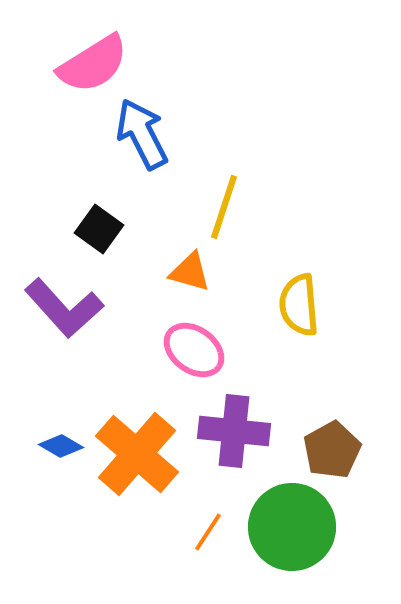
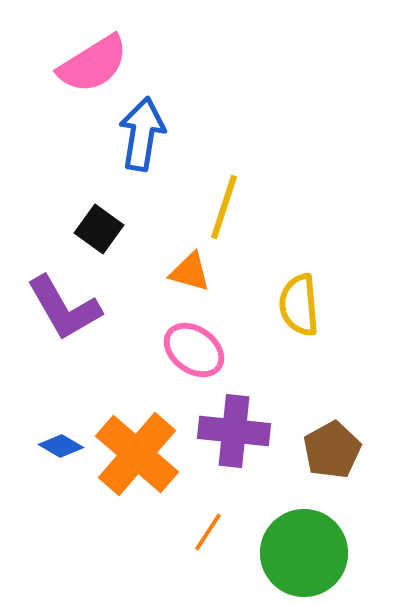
blue arrow: rotated 36 degrees clockwise
purple L-shape: rotated 12 degrees clockwise
green circle: moved 12 px right, 26 px down
